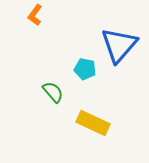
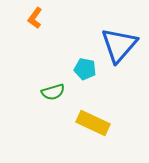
orange L-shape: moved 3 px down
green semicircle: rotated 115 degrees clockwise
